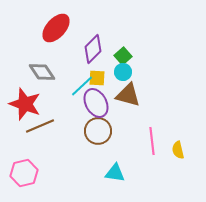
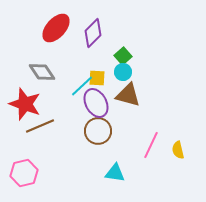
purple diamond: moved 16 px up
pink line: moved 1 px left, 4 px down; rotated 32 degrees clockwise
